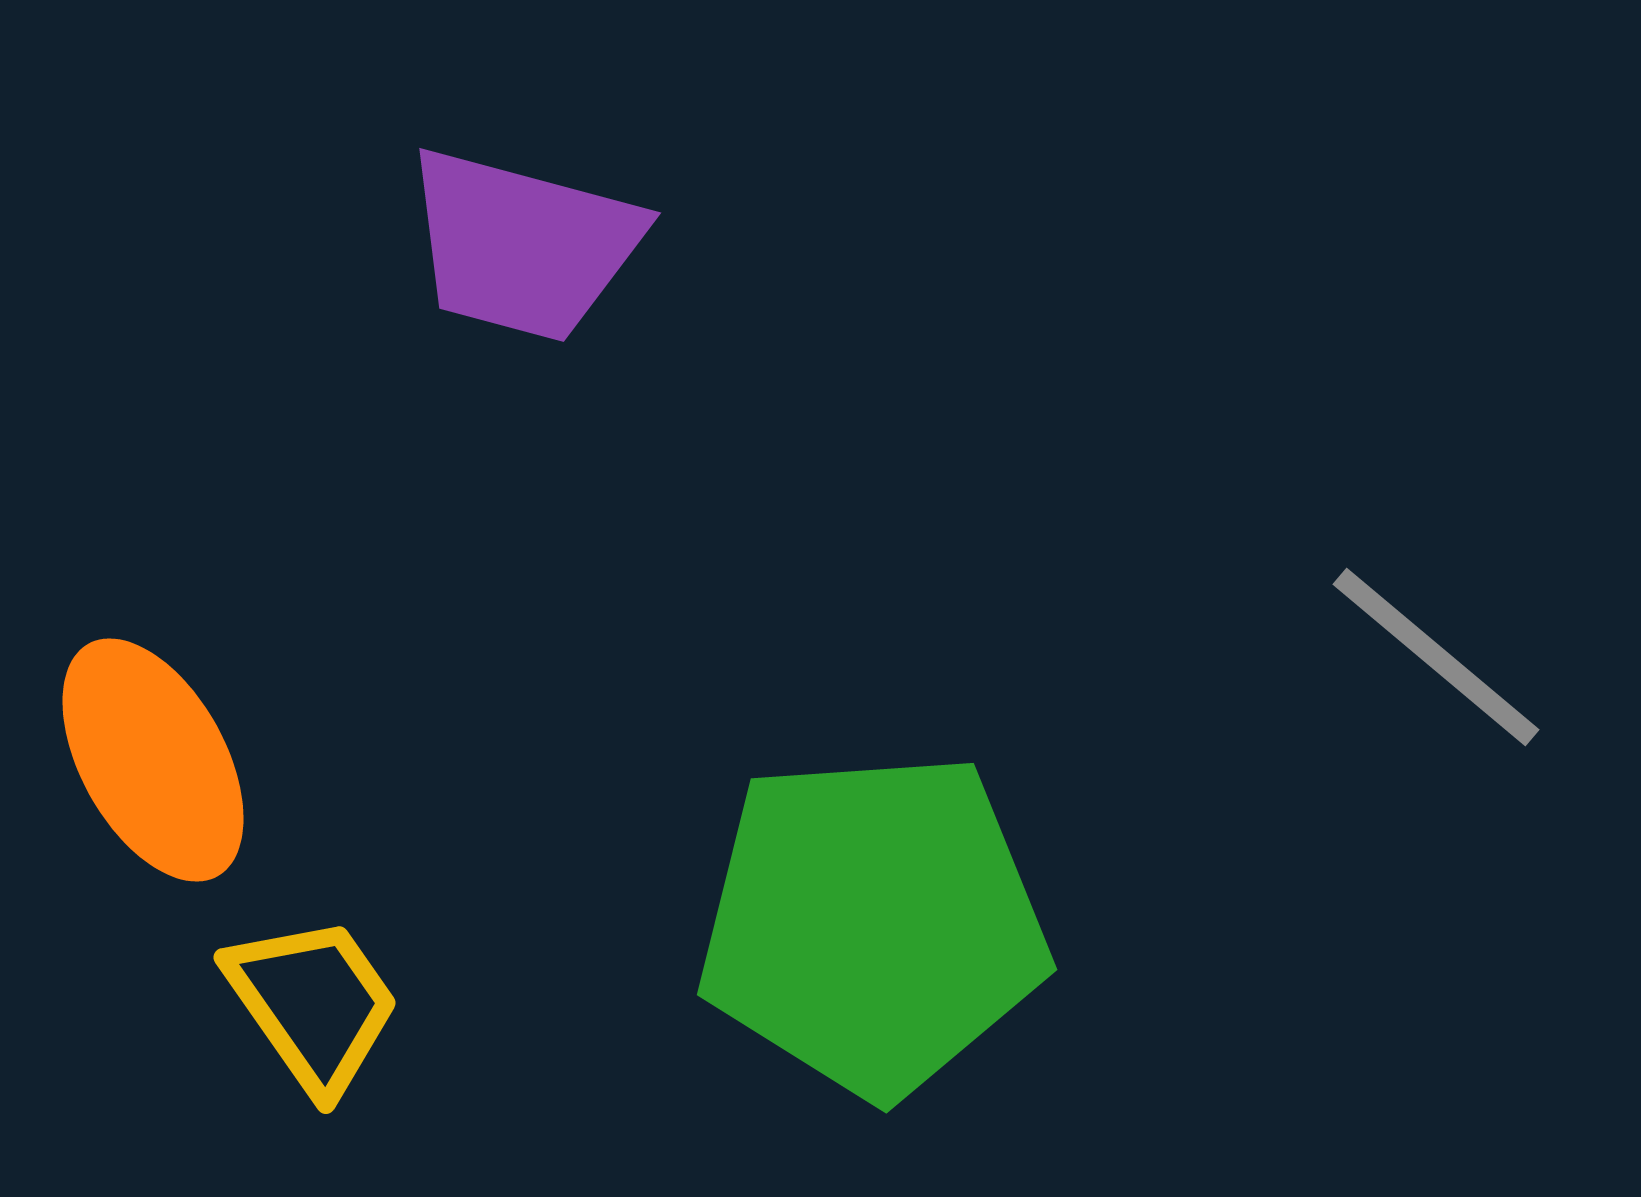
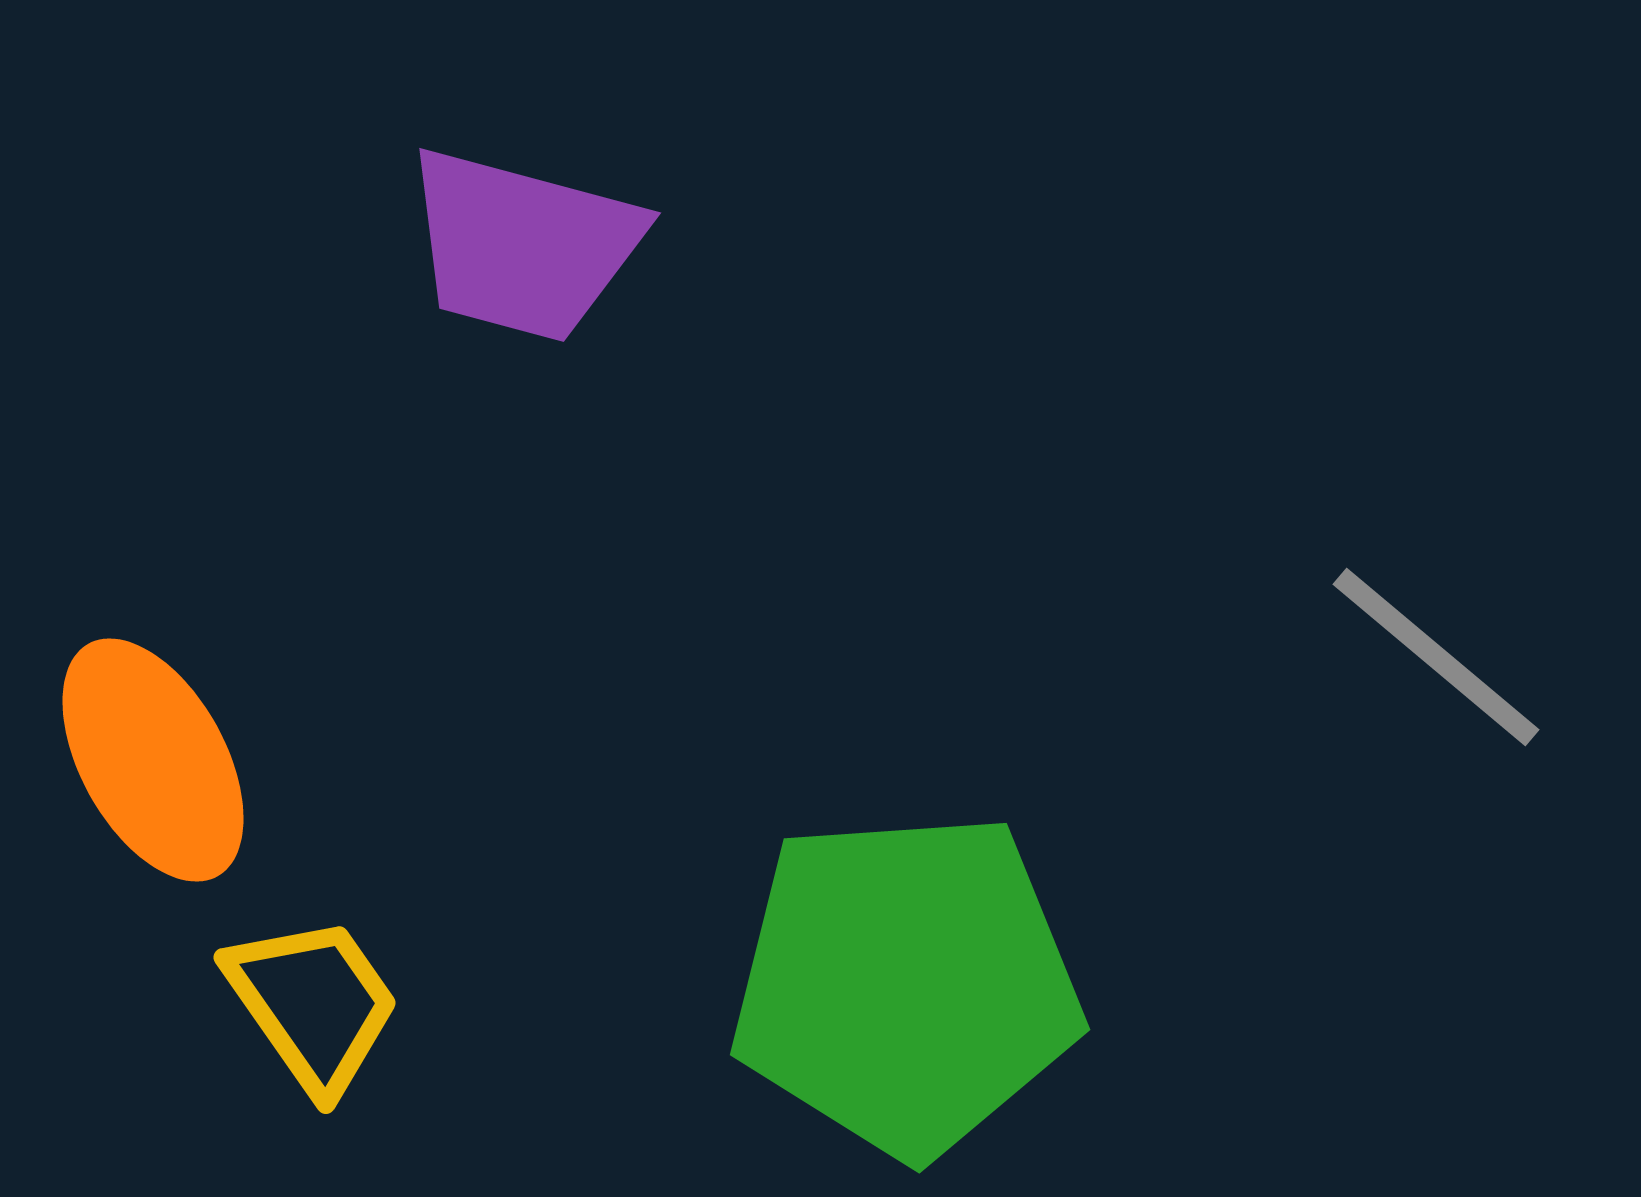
green pentagon: moved 33 px right, 60 px down
